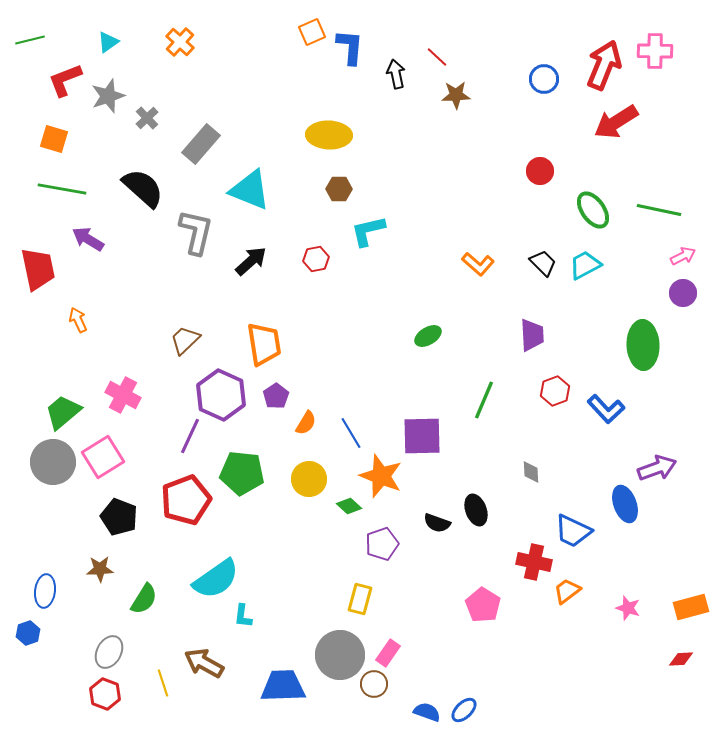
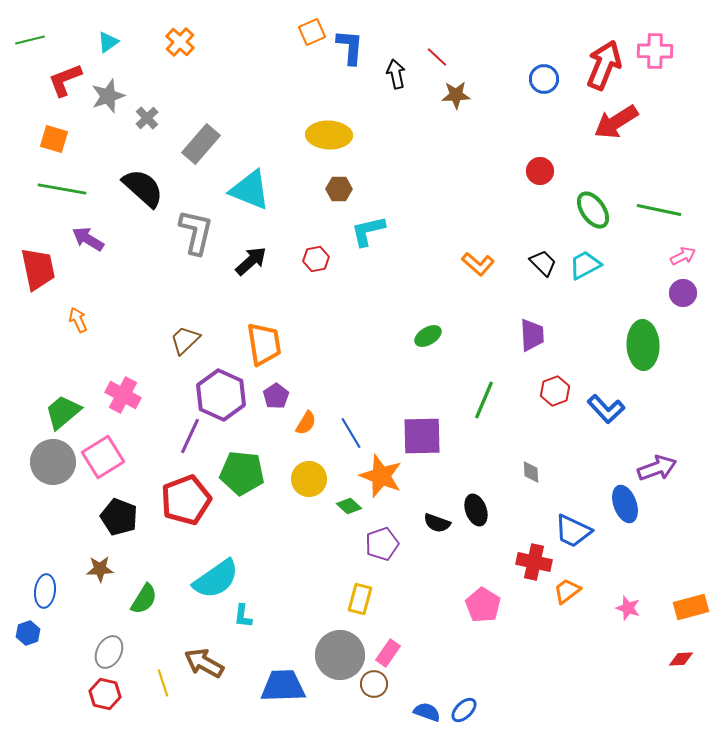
red hexagon at (105, 694): rotated 8 degrees counterclockwise
